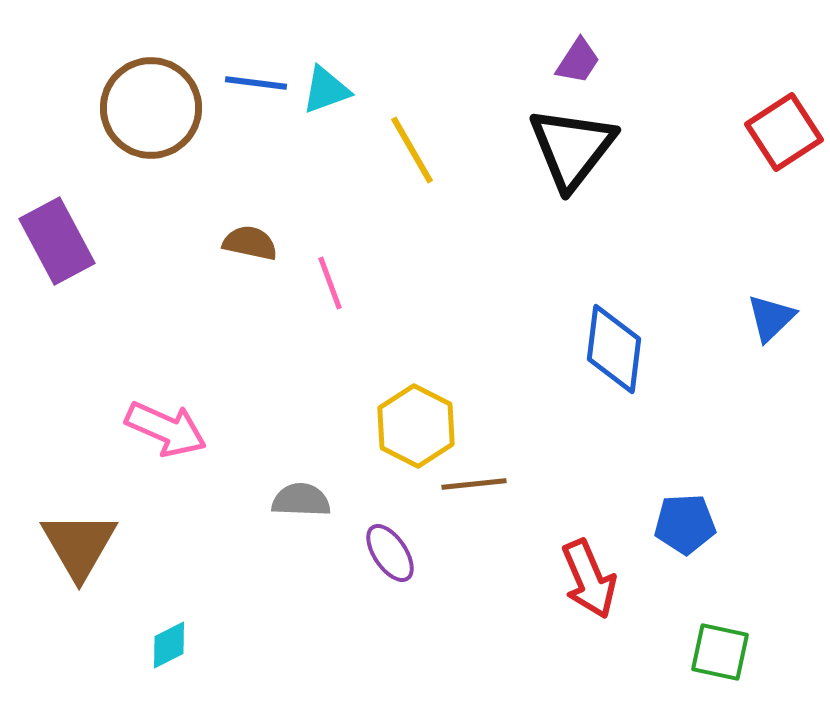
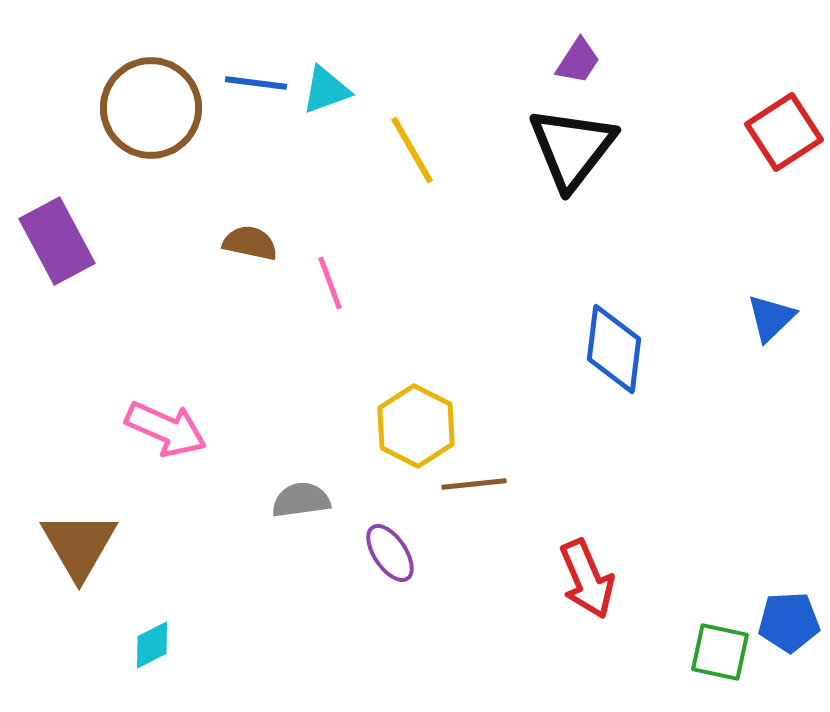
gray semicircle: rotated 10 degrees counterclockwise
blue pentagon: moved 104 px right, 98 px down
red arrow: moved 2 px left
cyan diamond: moved 17 px left
